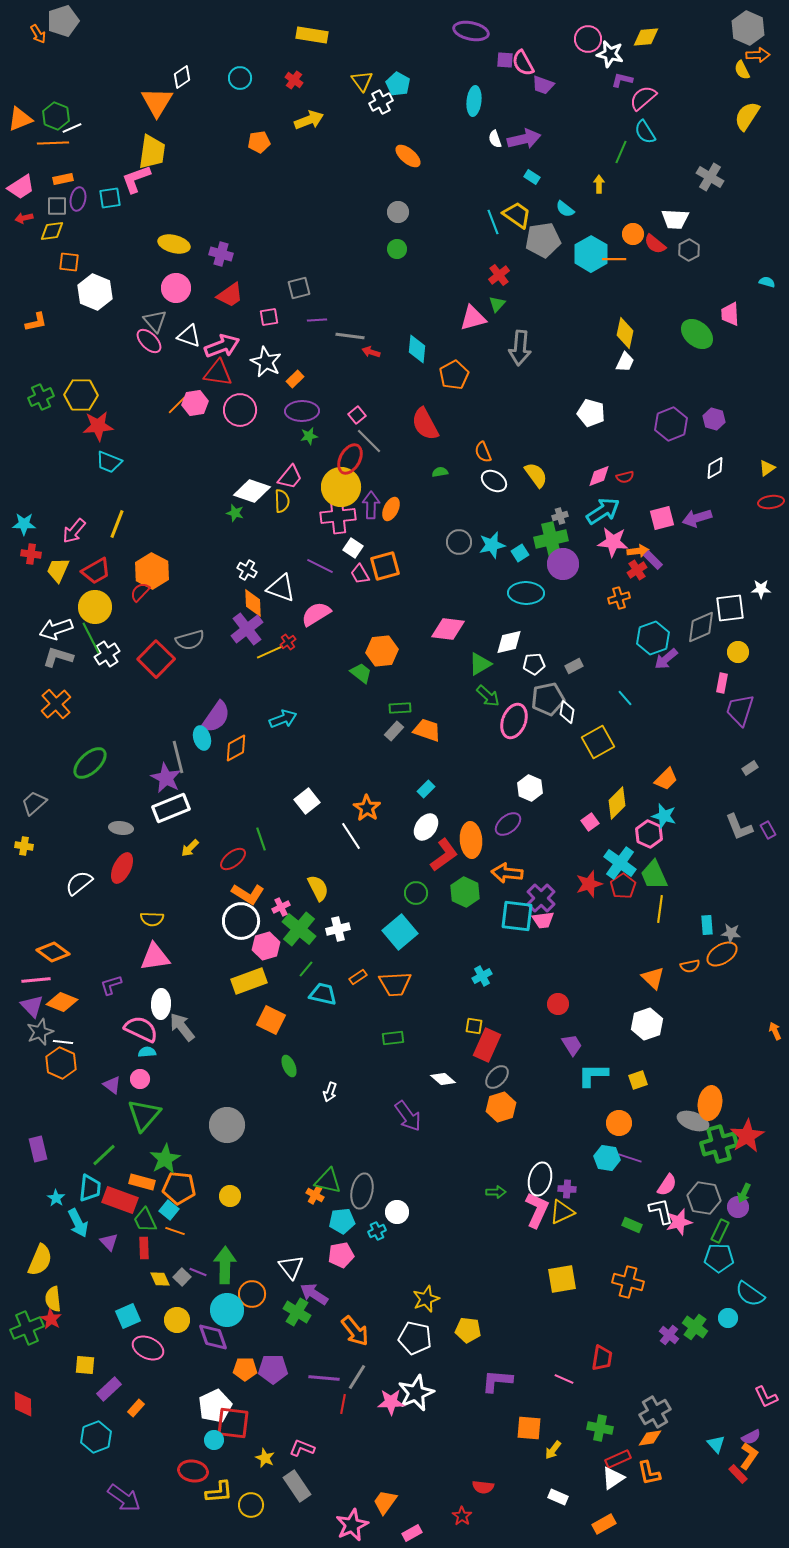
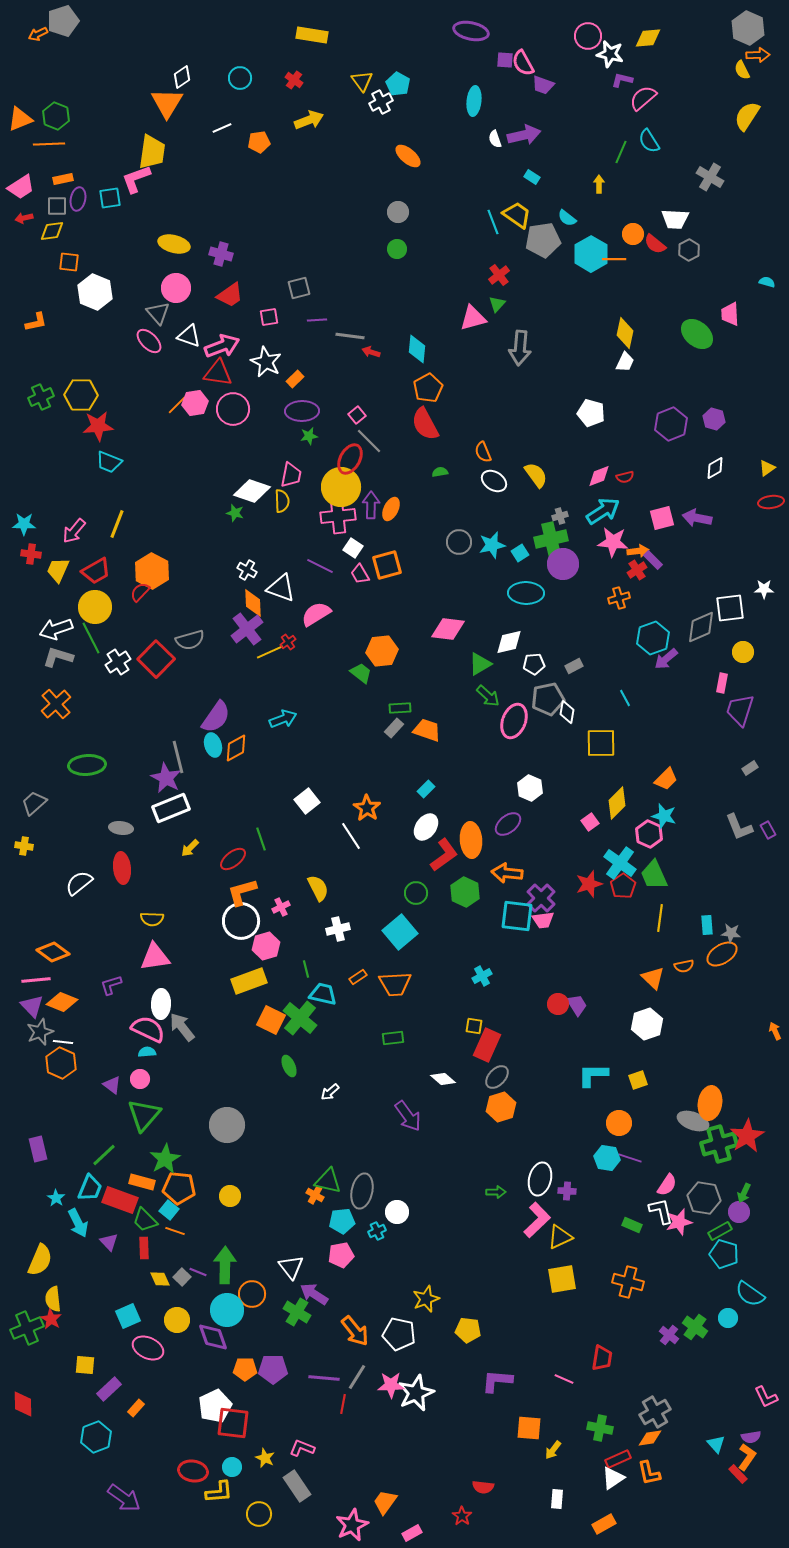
orange arrow at (38, 34): rotated 96 degrees clockwise
yellow diamond at (646, 37): moved 2 px right, 1 px down
pink circle at (588, 39): moved 3 px up
orange triangle at (157, 102): moved 10 px right, 1 px down
white line at (72, 128): moved 150 px right
cyan semicircle at (645, 132): moved 4 px right, 9 px down
purple arrow at (524, 139): moved 4 px up
orange line at (53, 143): moved 4 px left, 1 px down
cyan semicircle at (565, 209): moved 2 px right, 9 px down
gray triangle at (155, 321): moved 3 px right, 8 px up
orange pentagon at (454, 375): moved 26 px left, 13 px down
pink circle at (240, 410): moved 7 px left, 1 px up
pink trapezoid at (290, 477): moved 1 px right, 2 px up; rotated 28 degrees counterclockwise
purple arrow at (697, 518): rotated 28 degrees clockwise
orange square at (385, 566): moved 2 px right, 1 px up
white star at (761, 589): moved 3 px right
yellow circle at (738, 652): moved 5 px right
white cross at (107, 654): moved 11 px right, 8 px down
cyan line at (625, 698): rotated 12 degrees clockwise
gray rectangle at (394, 731): moved 3 px up
cyan ellipse at (202, 738): moved 11 px right, 7 px down
yellow square at (598, 742): moved 3 px right, 1 px down; rotated 28 degrees clockwise
green ellipse at (90, 763): moved 3 px left, 2 px down; rotated 39 degrees clockwise
red ellipse at (122, 868): rotated 32 degrees counterclockwise
orange L-shape at (248, 894): moved 6 px left, 2 px up; rotated 132 degrees clockwise
yellow line at (660, 909): moved 9 px down
green cross at (299, 929): moved 1 px right, 89 px down
orange semicircle at (690, 966): moved 6 px left
green line at (306, 969): rotated 54 degrees counterclockwise
pink semicircle at (141, 1029): moved 7 px right
purple trapezoid at (572, 1045): moved 5 px right, 40 px up
white arrow at (330, 1092): rotated 30 degrees clockwise
cyan trapezoid at (90, 1188): rotated 16 degrees clockwise
purple cross at (567, 1189): moved 2 px down
purple circle at (738, 1207): moved 1 px right, 5 px down
pink L-shape at (537, 1210): moved 10 px down; rotated 21 degrees clockwise
yellow triangle at (562, 1212): moved 2 px left, 25 px down
green trapezoid at (145, 1220): rotated 20 degrees counterclockwise
green rectangle at (720, 1231): rotated 35 degrees clockwise
cyan pentagon at (719, 1258): moved 5 px right, 4 px up; rotated 16 degrees clockwise
white pentagon at (415, 1338): moved 16 px left, 4 px up
pink star at (391, 1402): moved 17 px up
purple semicircle at (751, 1437): rotated 18 degrees clockwise
cyan circle at (214, 1440): moved 18 px right, 27 px down
orange L-shape at (749, 1456): moved 2 px left, 1 px down
white rectangle at (558, 1497): moved 1 px left, 2 px down; rotated 72 degrees clockwise
yellow circle at (251, 1505): moved 8 px right, 9 px down
